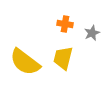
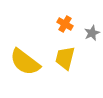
orange cross: rotated 21 degrees clockwise
yellow trapezoid: moved 2 px right
